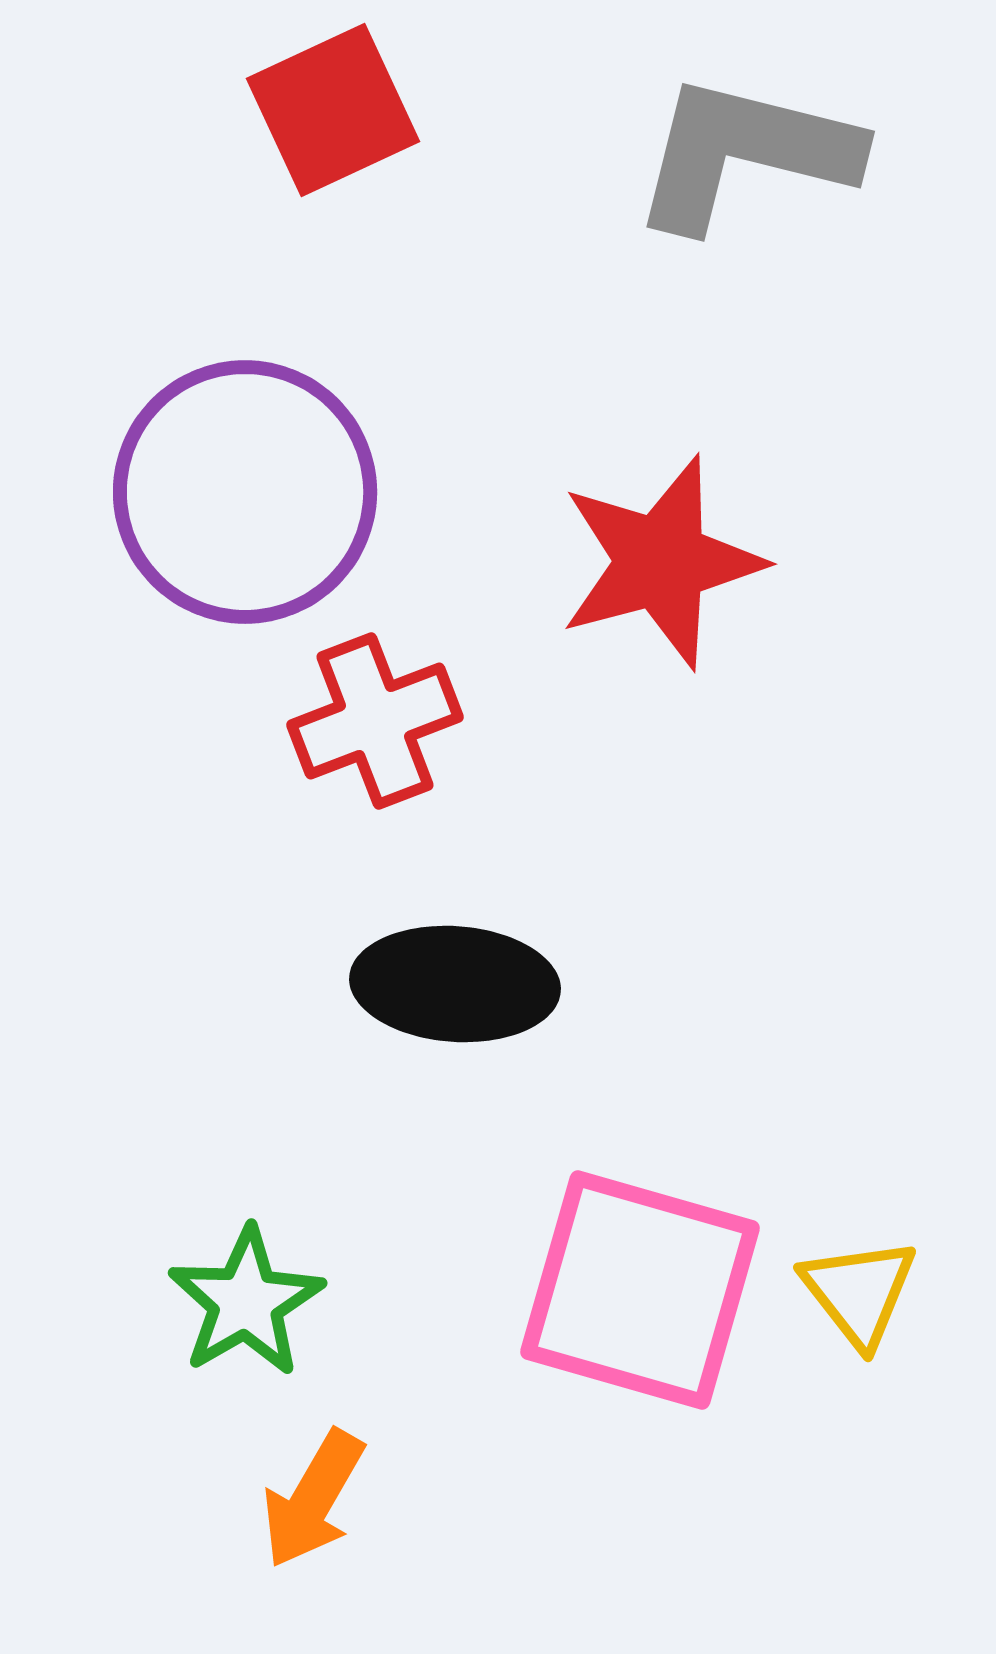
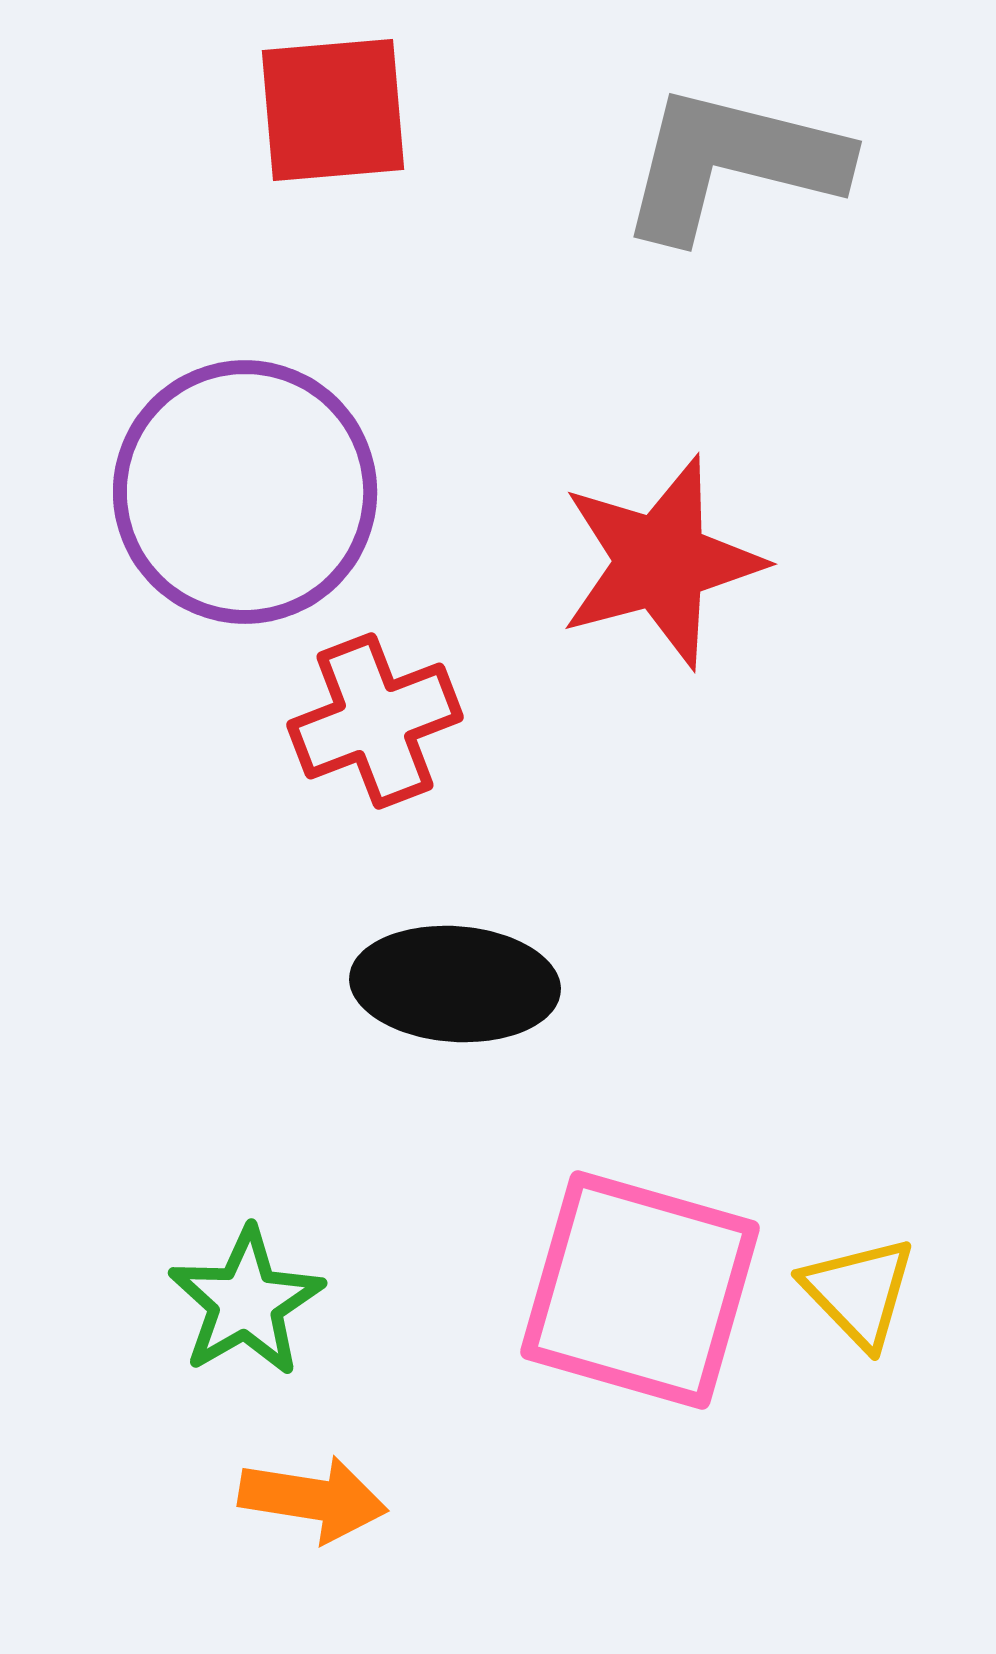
red square: rotated 20 degrees clockwise
gray L-shape: moved 13 px left, 10 px down
yellow triangle: rotated 6 degrees counterclockwise
orange arrow: rotated 111 degrees counterclockwise
